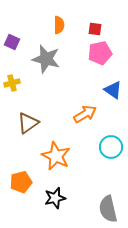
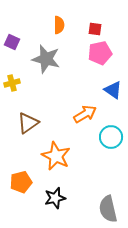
cyan circle: moved 10 px up
